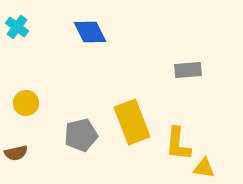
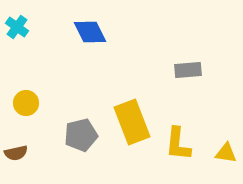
yellow triangle: moved 22 px right, 15 px up
